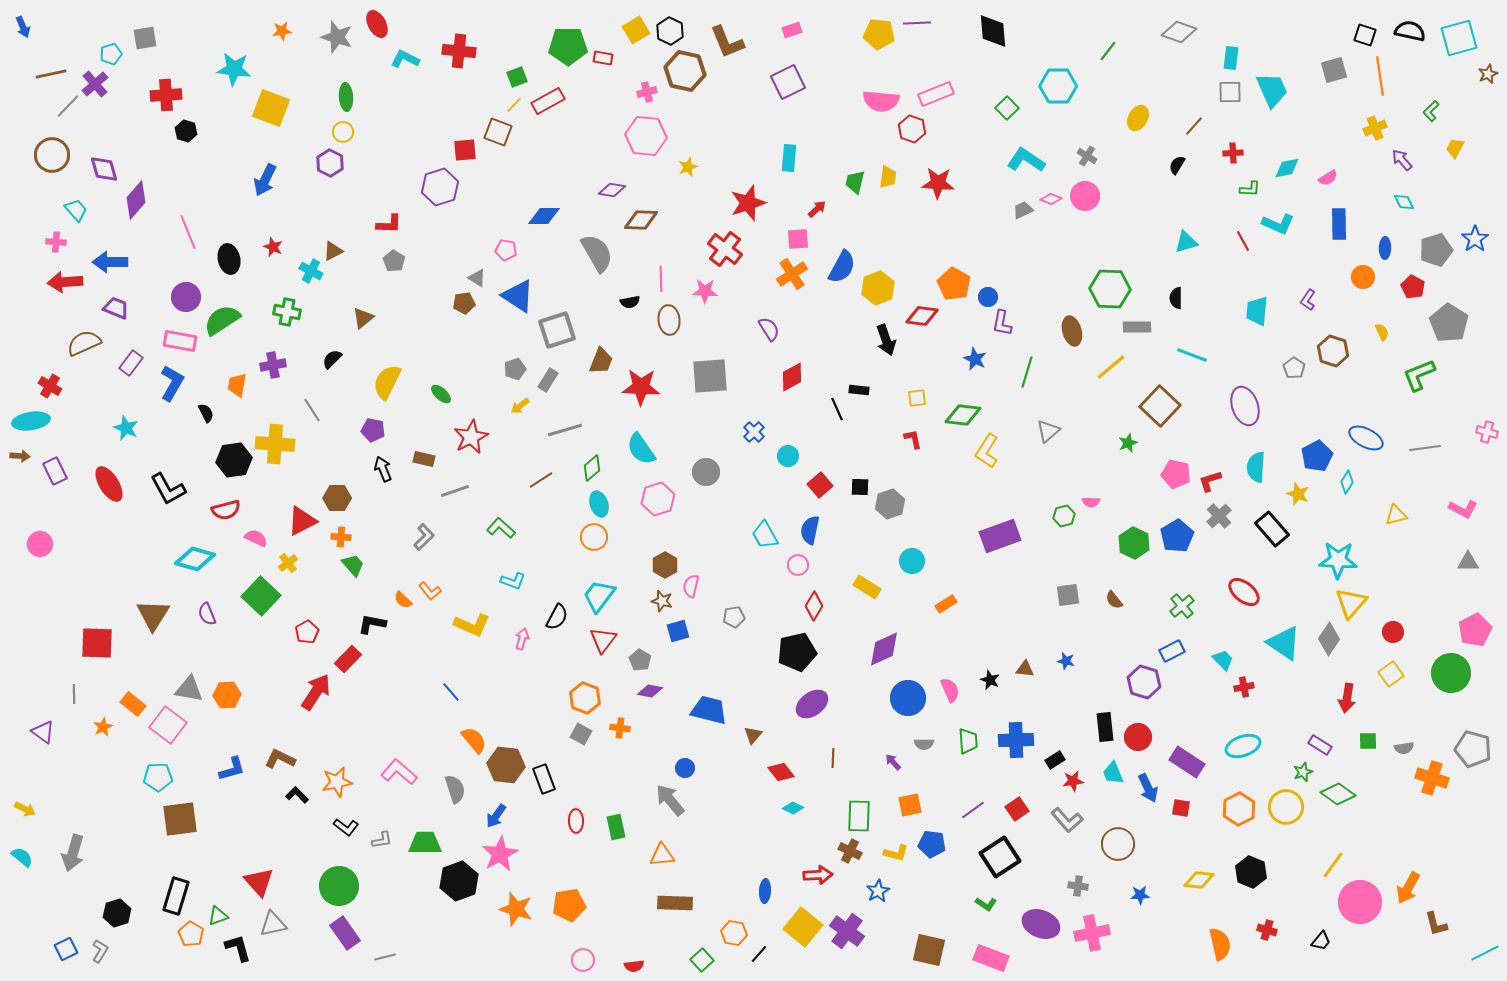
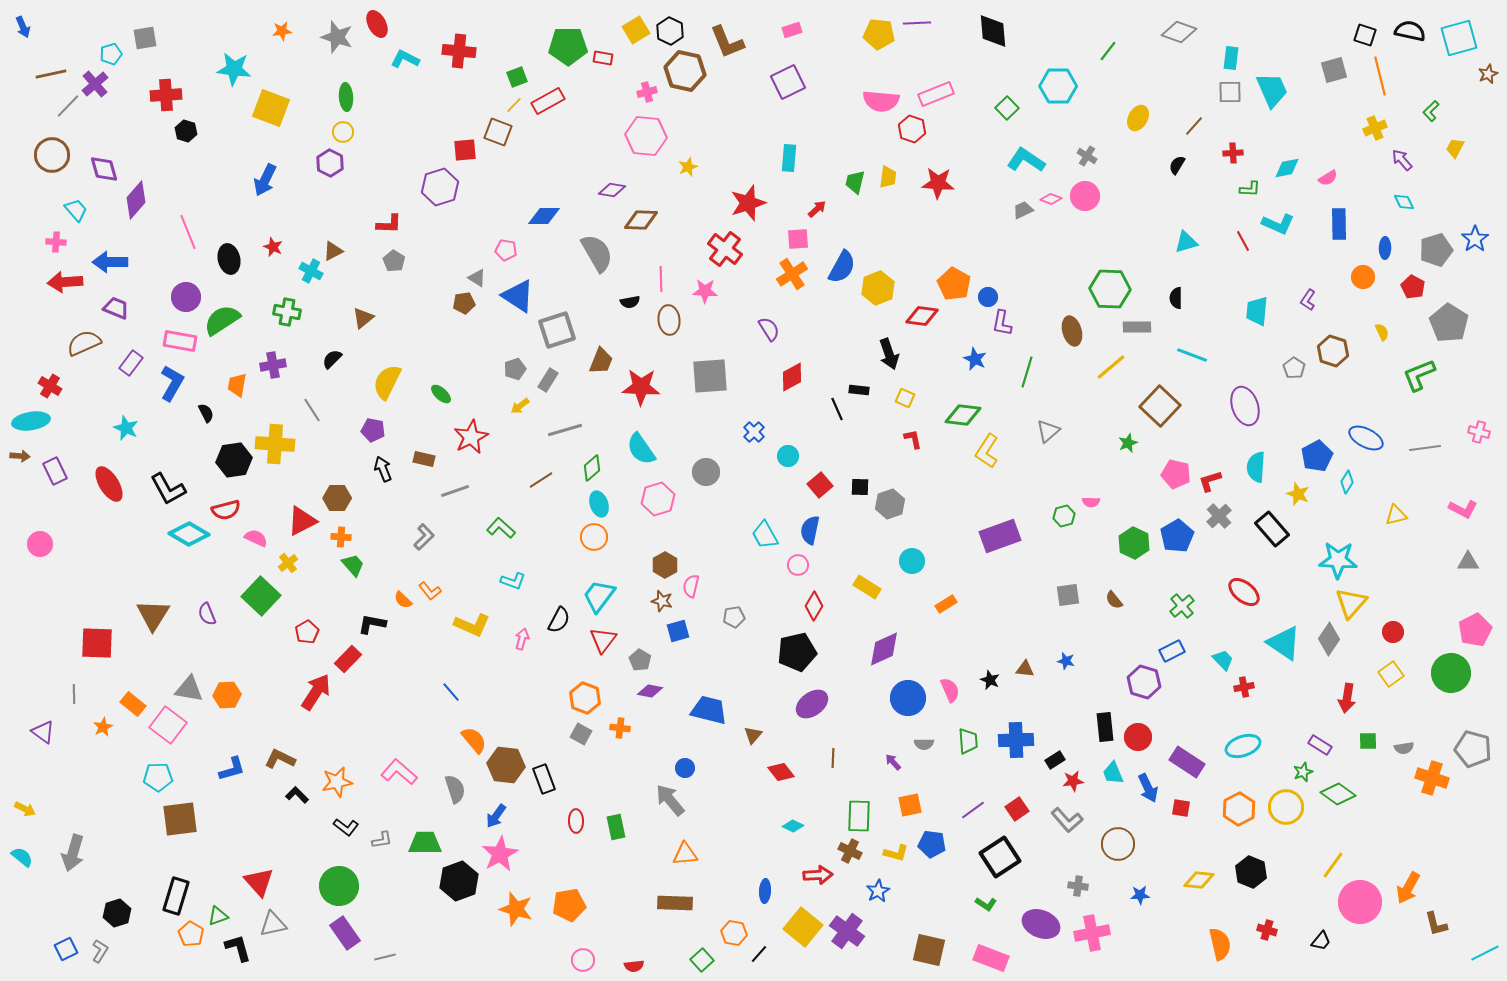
orange line at (1380, 76): rotated 6 degrees counterclockwise
black arrow at (886, 340): moved 3 px right, 14 px down
yellow square at (917, 398): moved 12 px left; rotated 30 degrees clockwise
pink cross at (1487, 432): moved 8 px left
cyan diamond at (195, 559): moved 6 px left, 25 px up; rotated 15 degrees clockwise
black semicircle at (557, 617): moved 2 px right, 3 px down
cyan diamond at (793, 808): moved 18 px down
orange triangle at (662, 855): moved 23 px right, 1 px up
